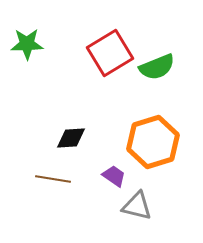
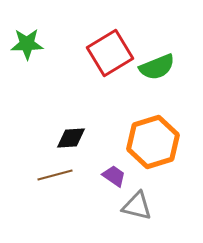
brown line: moved 2 px right, 4 px up; rotated 24 degrees counterclockwise
